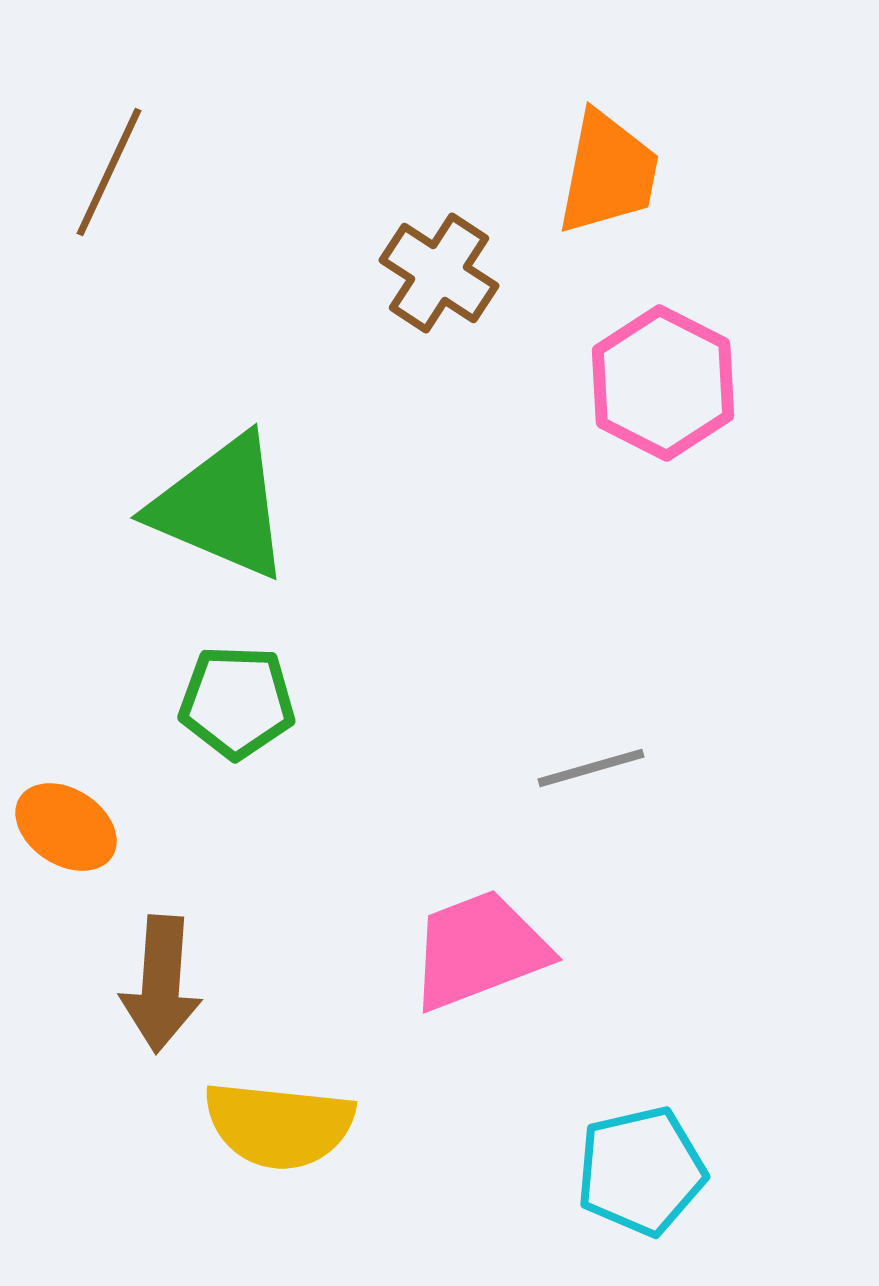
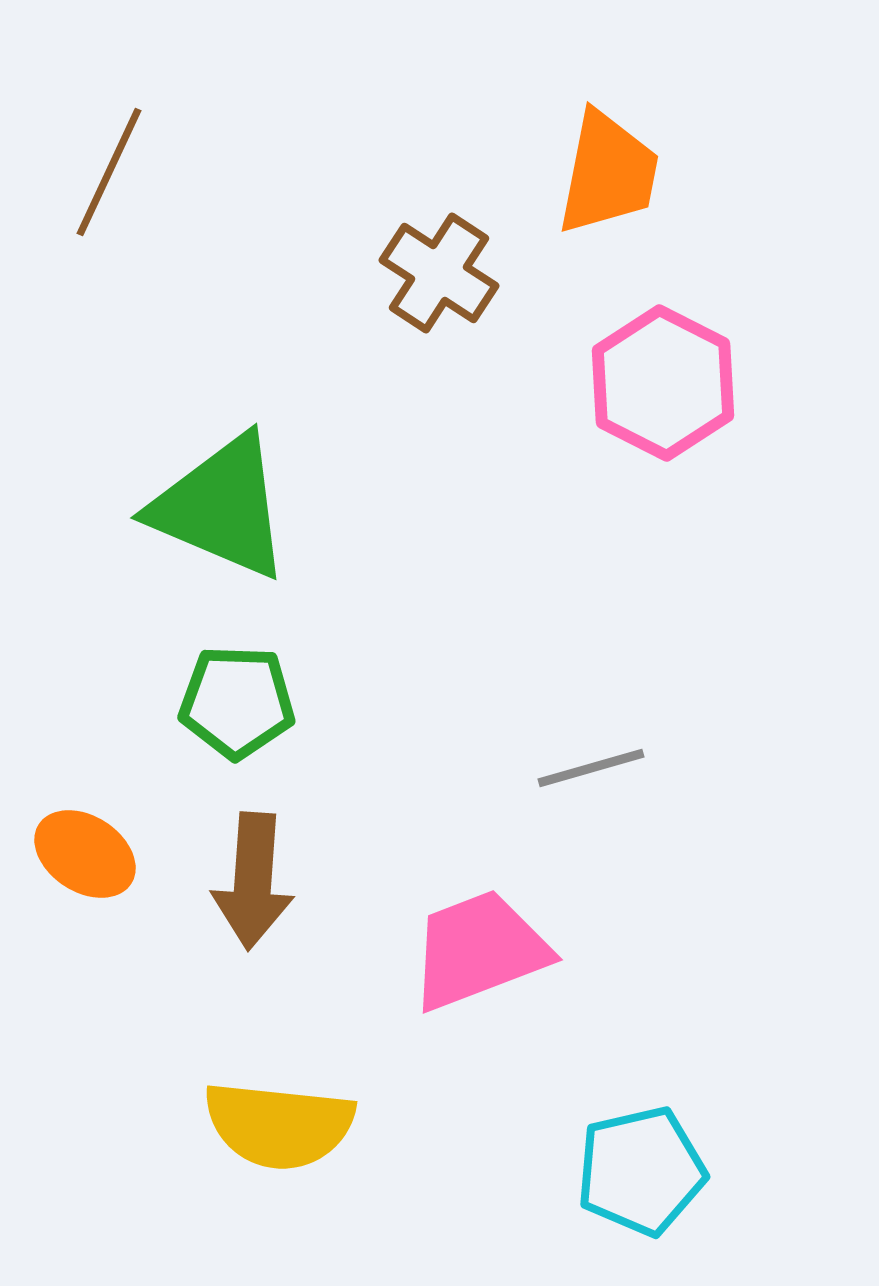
orange ellipse: moved 19 px right, 27 px down
brown arrow: moved 92 px right, 103 px up
